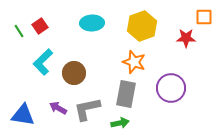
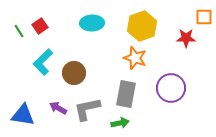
orange star: moved 1 px right, 4 px up
